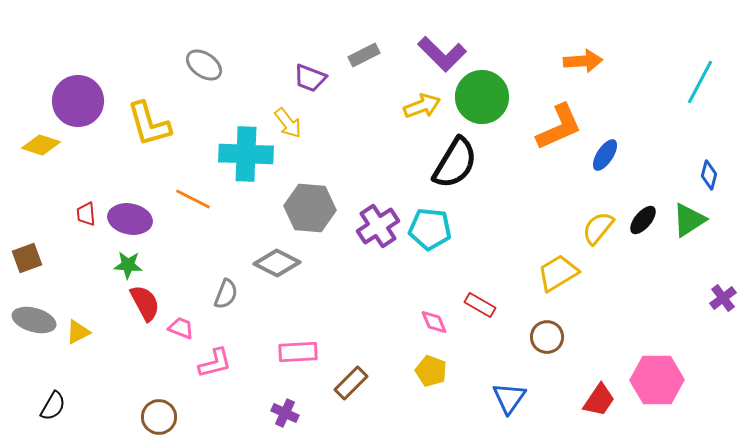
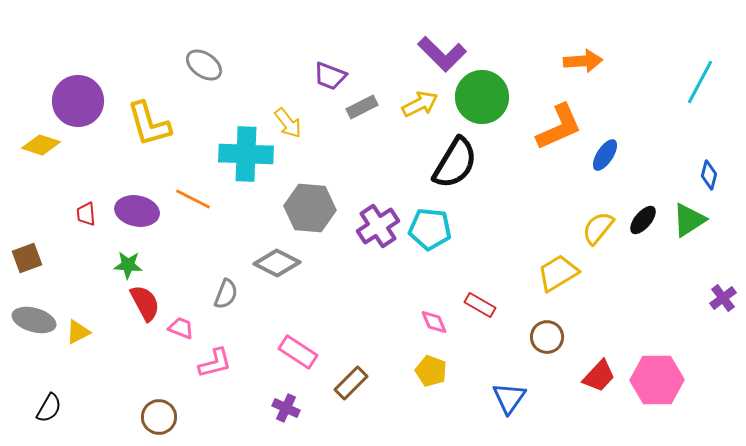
gray rectangle at (364, 55): moved 2 px left, 52 px down
purple trapezoid at (310, 78): moved 20 px right, 2 px up
yellow arrow at (422, 106): moved 2 px left, 2 px up; rotated 6 degrees counterclockwise
purple ellipse at (130, 219): moved 7 px right, 8 px up
pink rectangle at (298, 352): rotated 36 degrees clockwise
red trapezoid at (599, 400): moved 24 px up; rotated 9 degrees clockwise
black semicircle at (53, 406): moved 4 px left, 2 px down
purple cross at (285, 413): moved 1 px right, 5 px up
